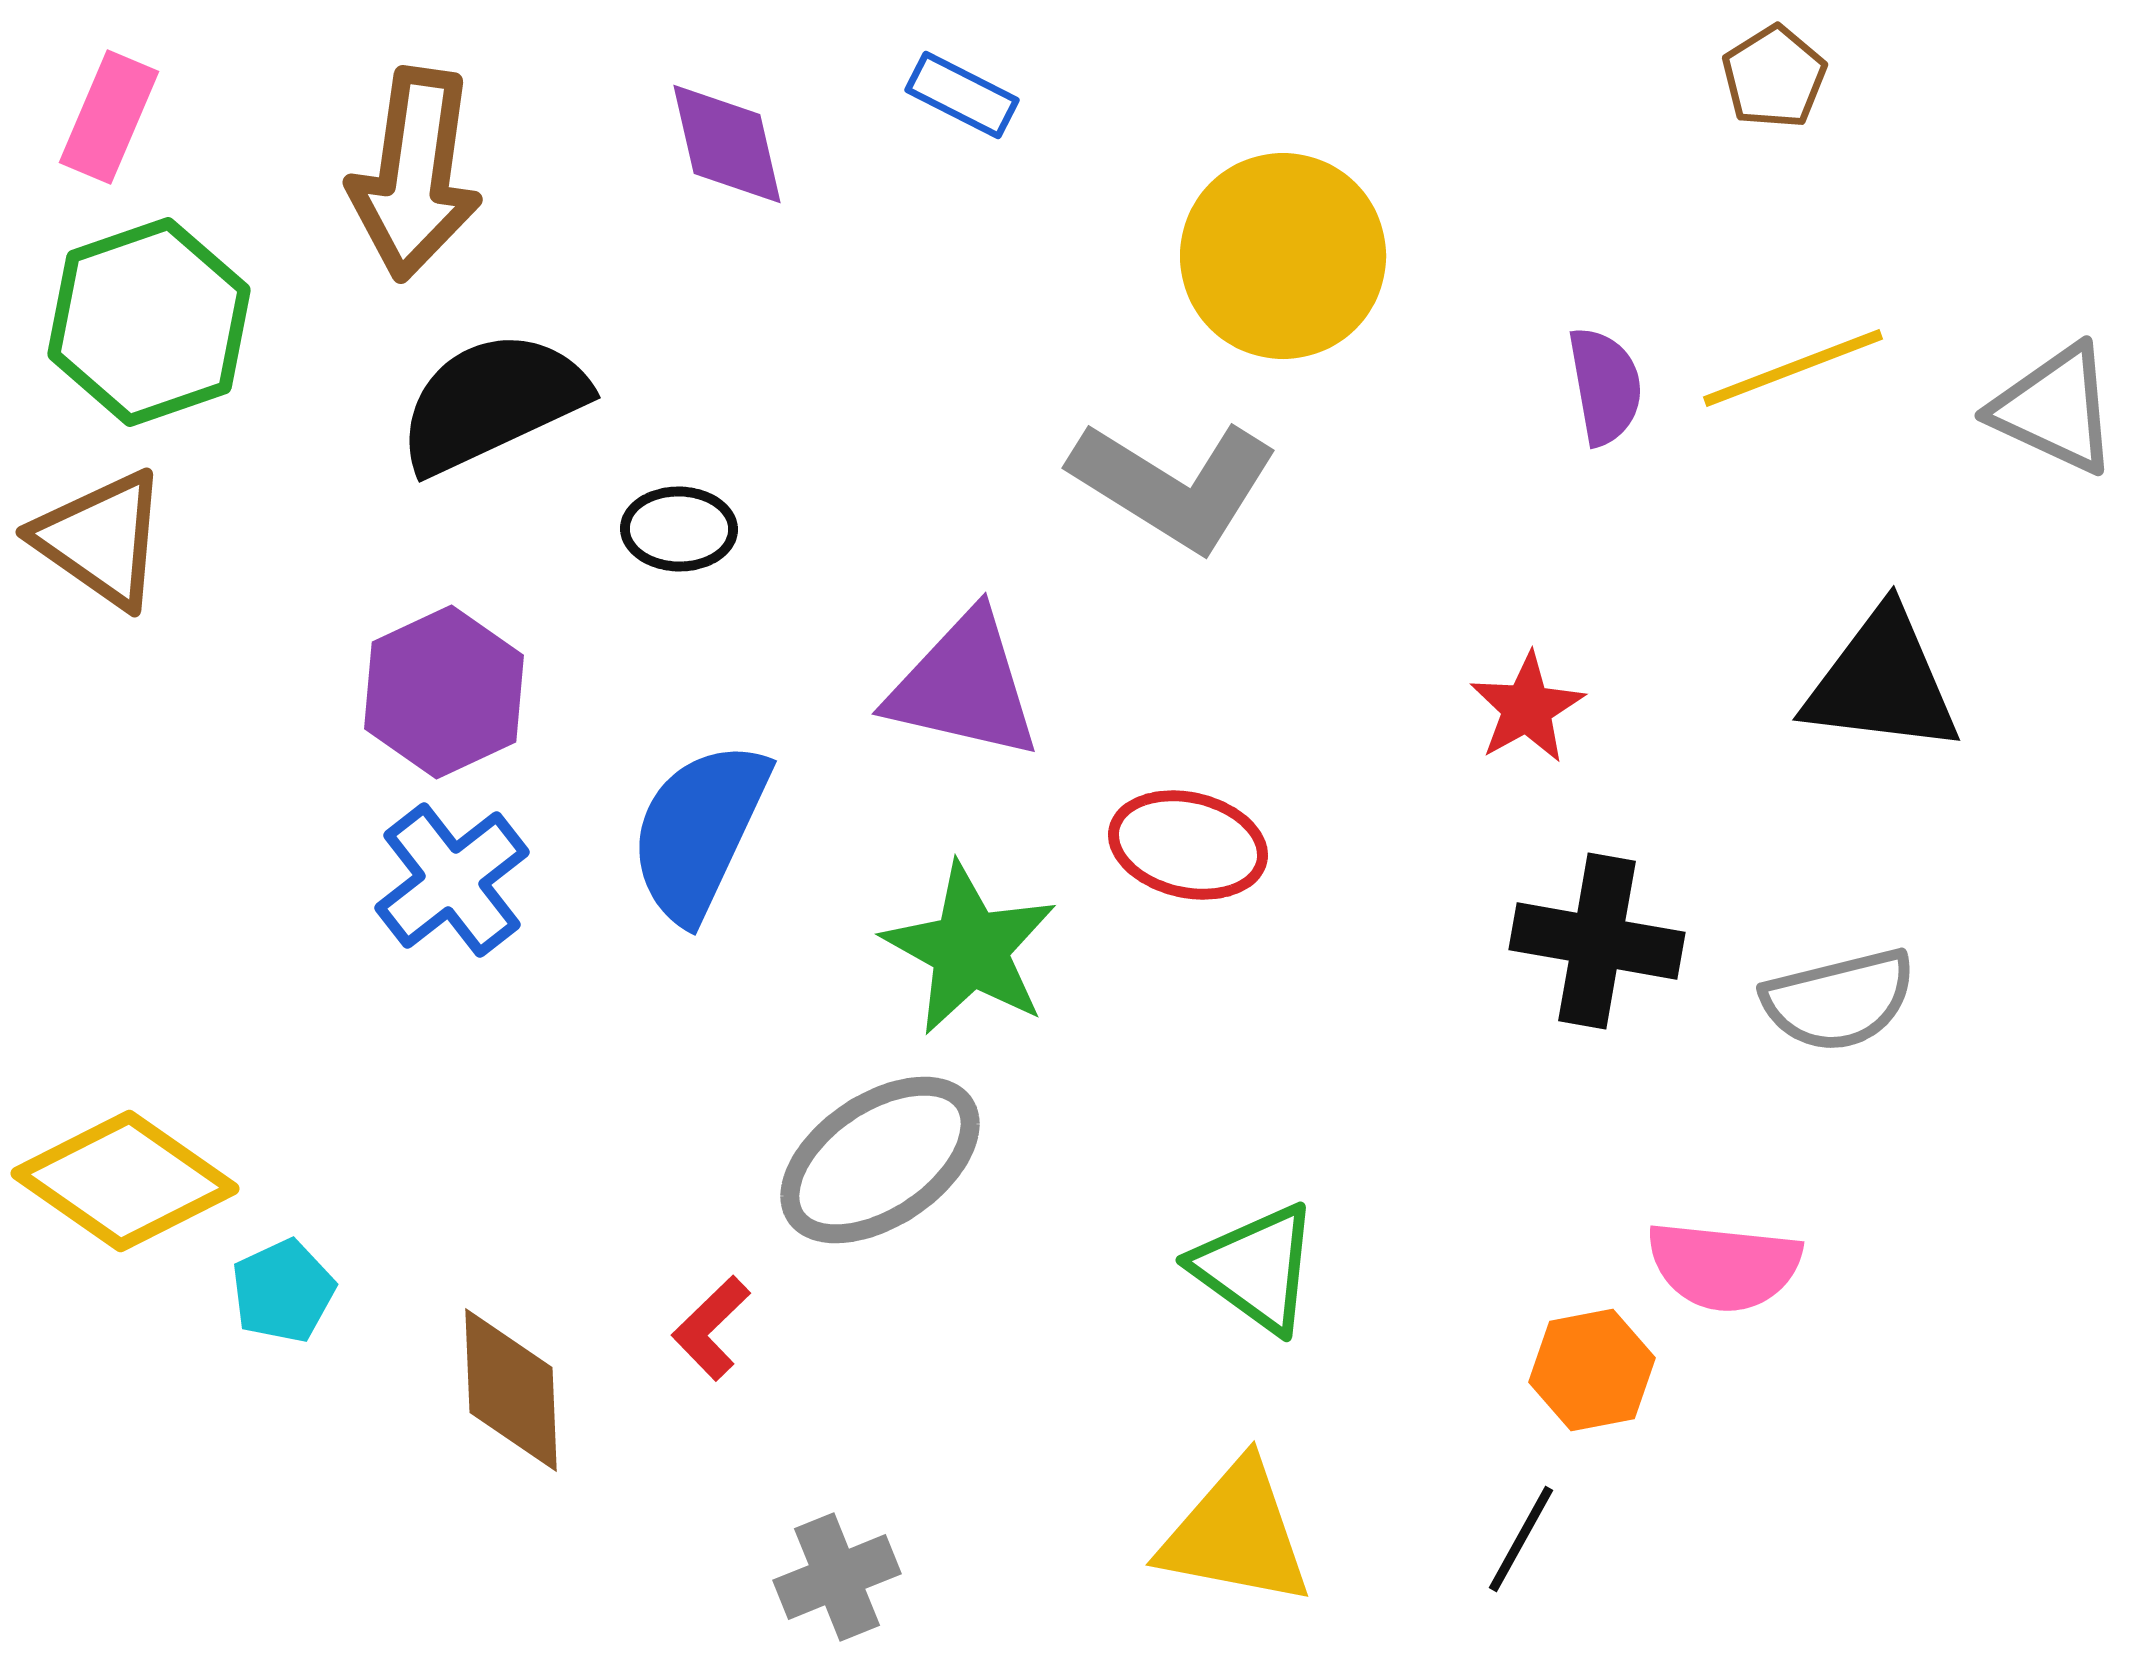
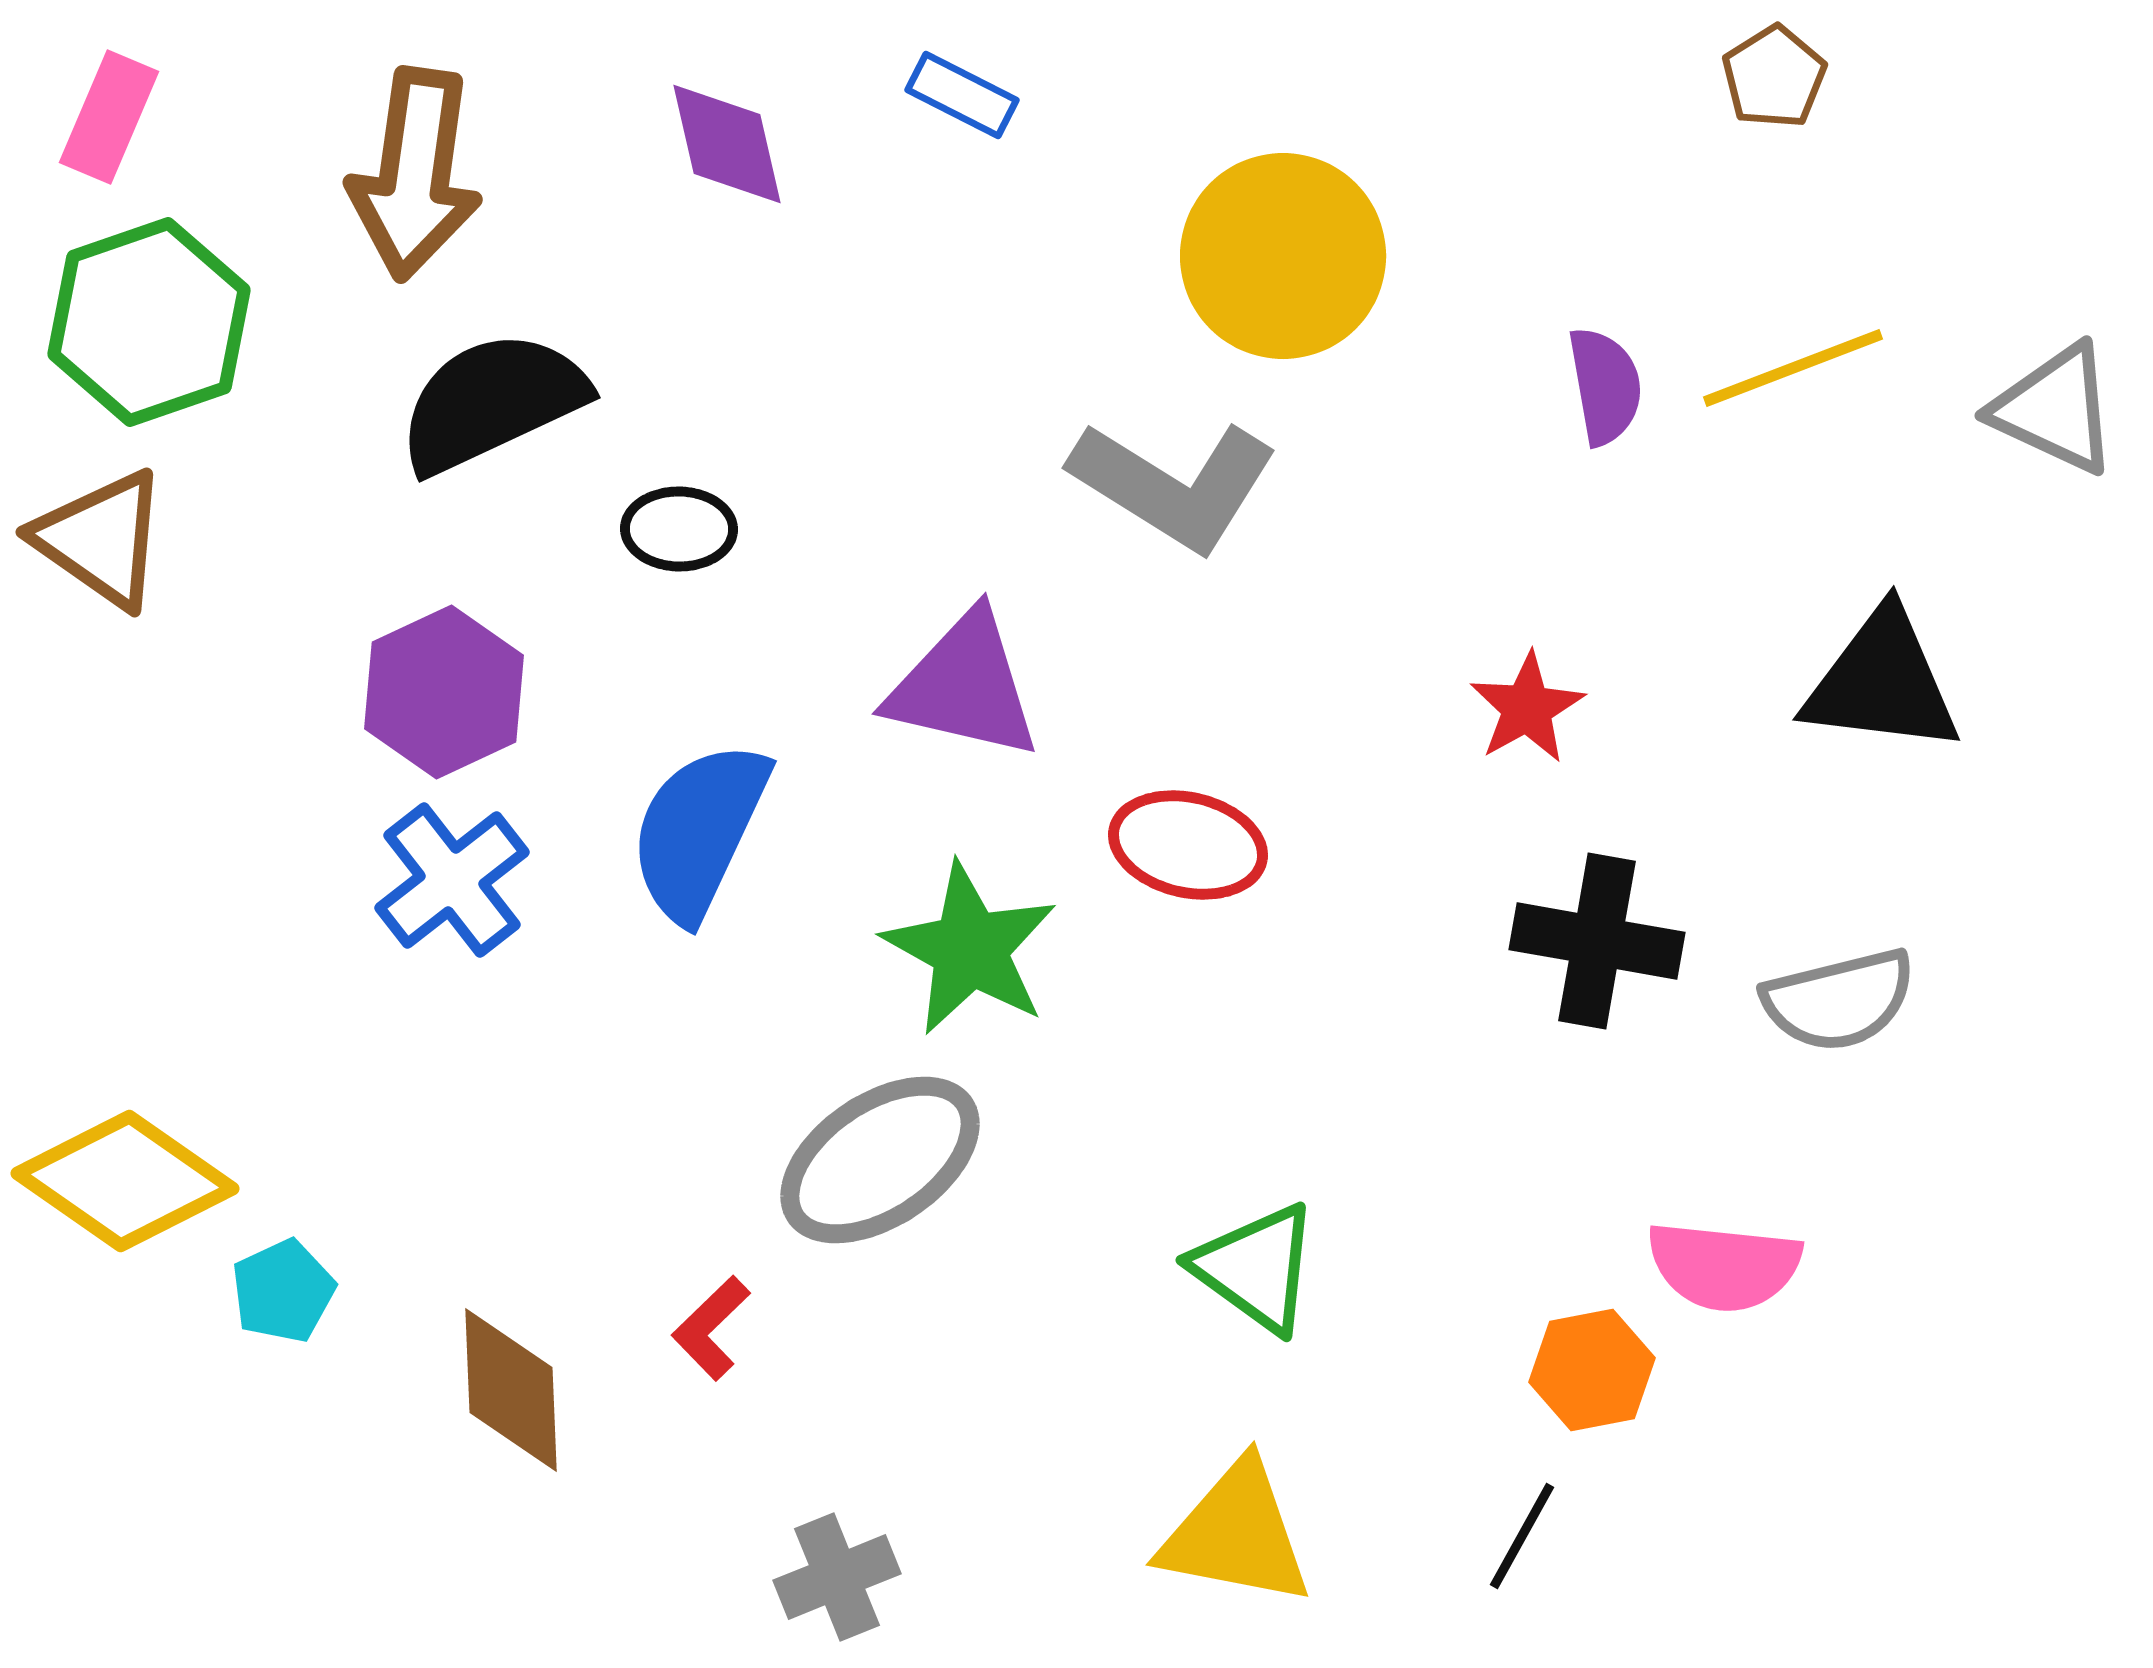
black line: moved 1 px right, 3 px up
